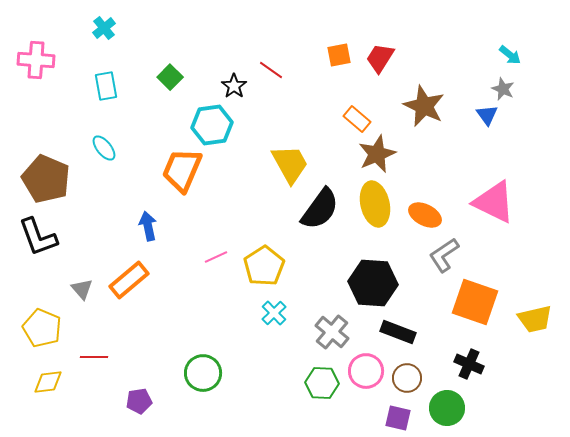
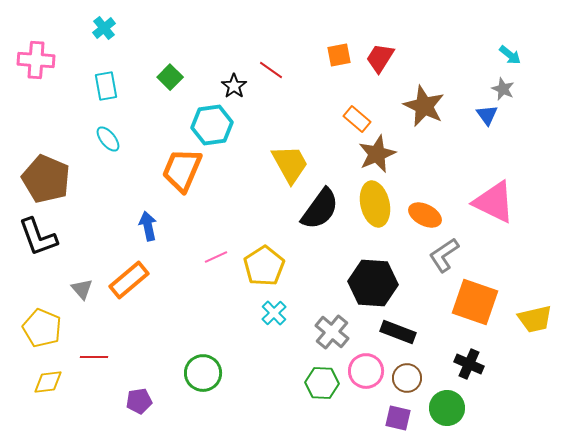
cyan ellipse at (104, 148): moved 4 px right, 9 px up
